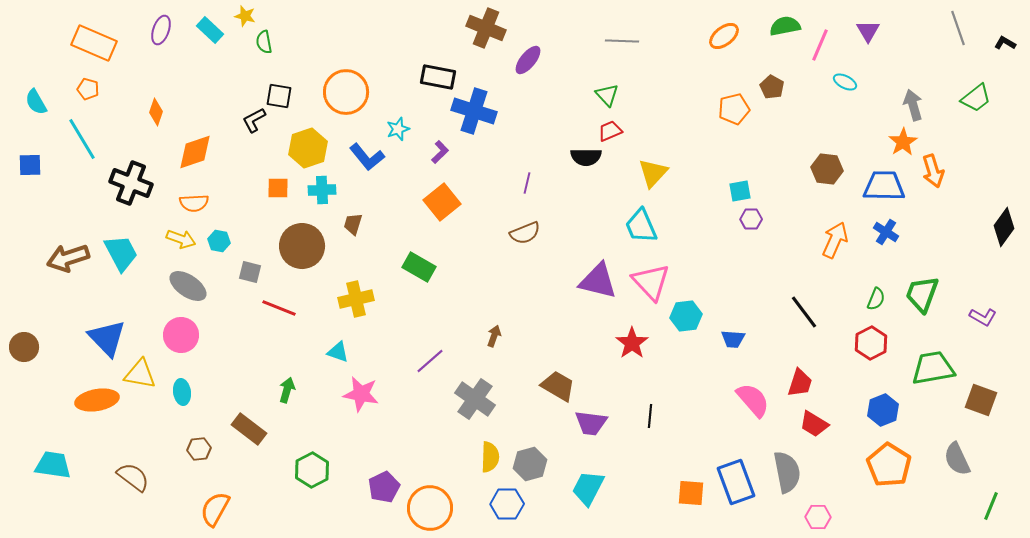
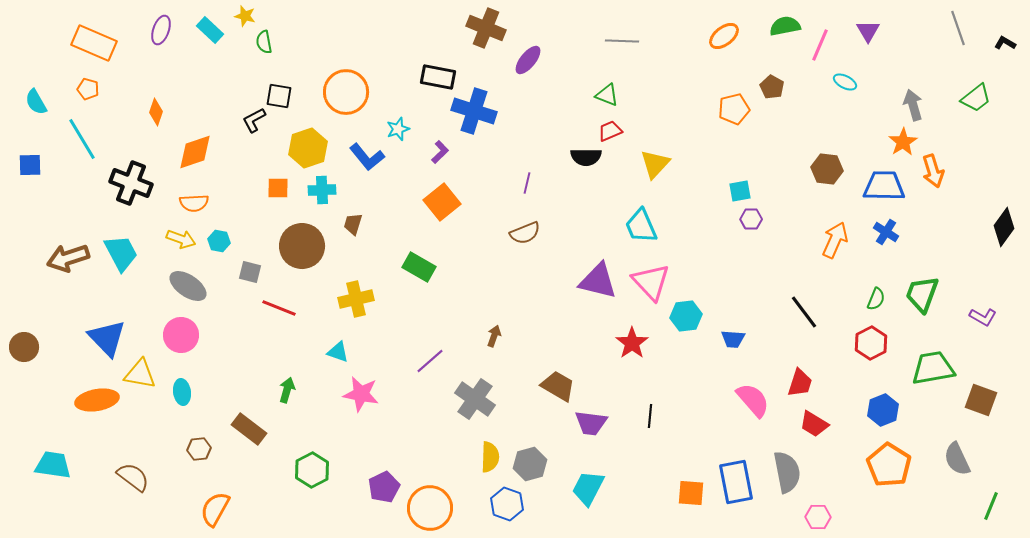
green triangle at (607, 95): rotated 25 degrees counterclockwise
yellow triangle at (653, 173): moved 2 px right, 9 px up
blue rectangle at (736, 482): rotated 9 degrees clockwise
blue hexagon at (507, 504): rotated 20 degrees clockwise
